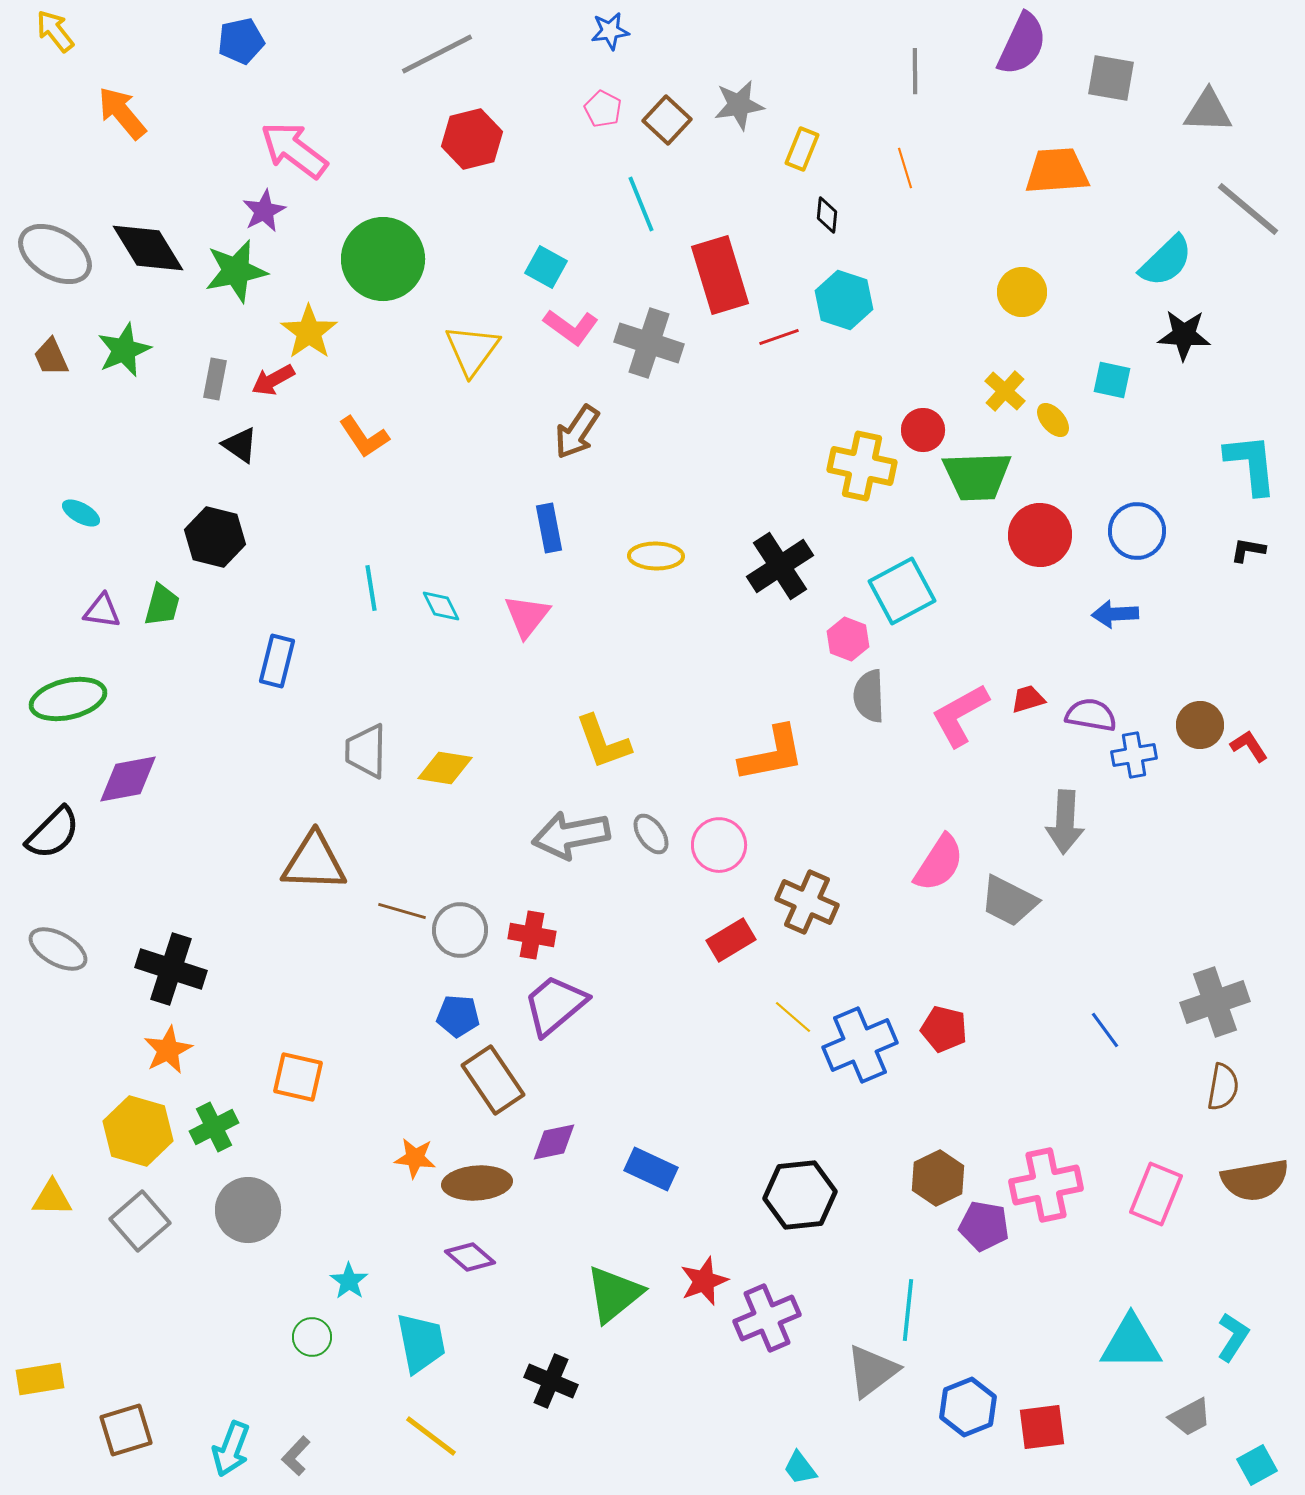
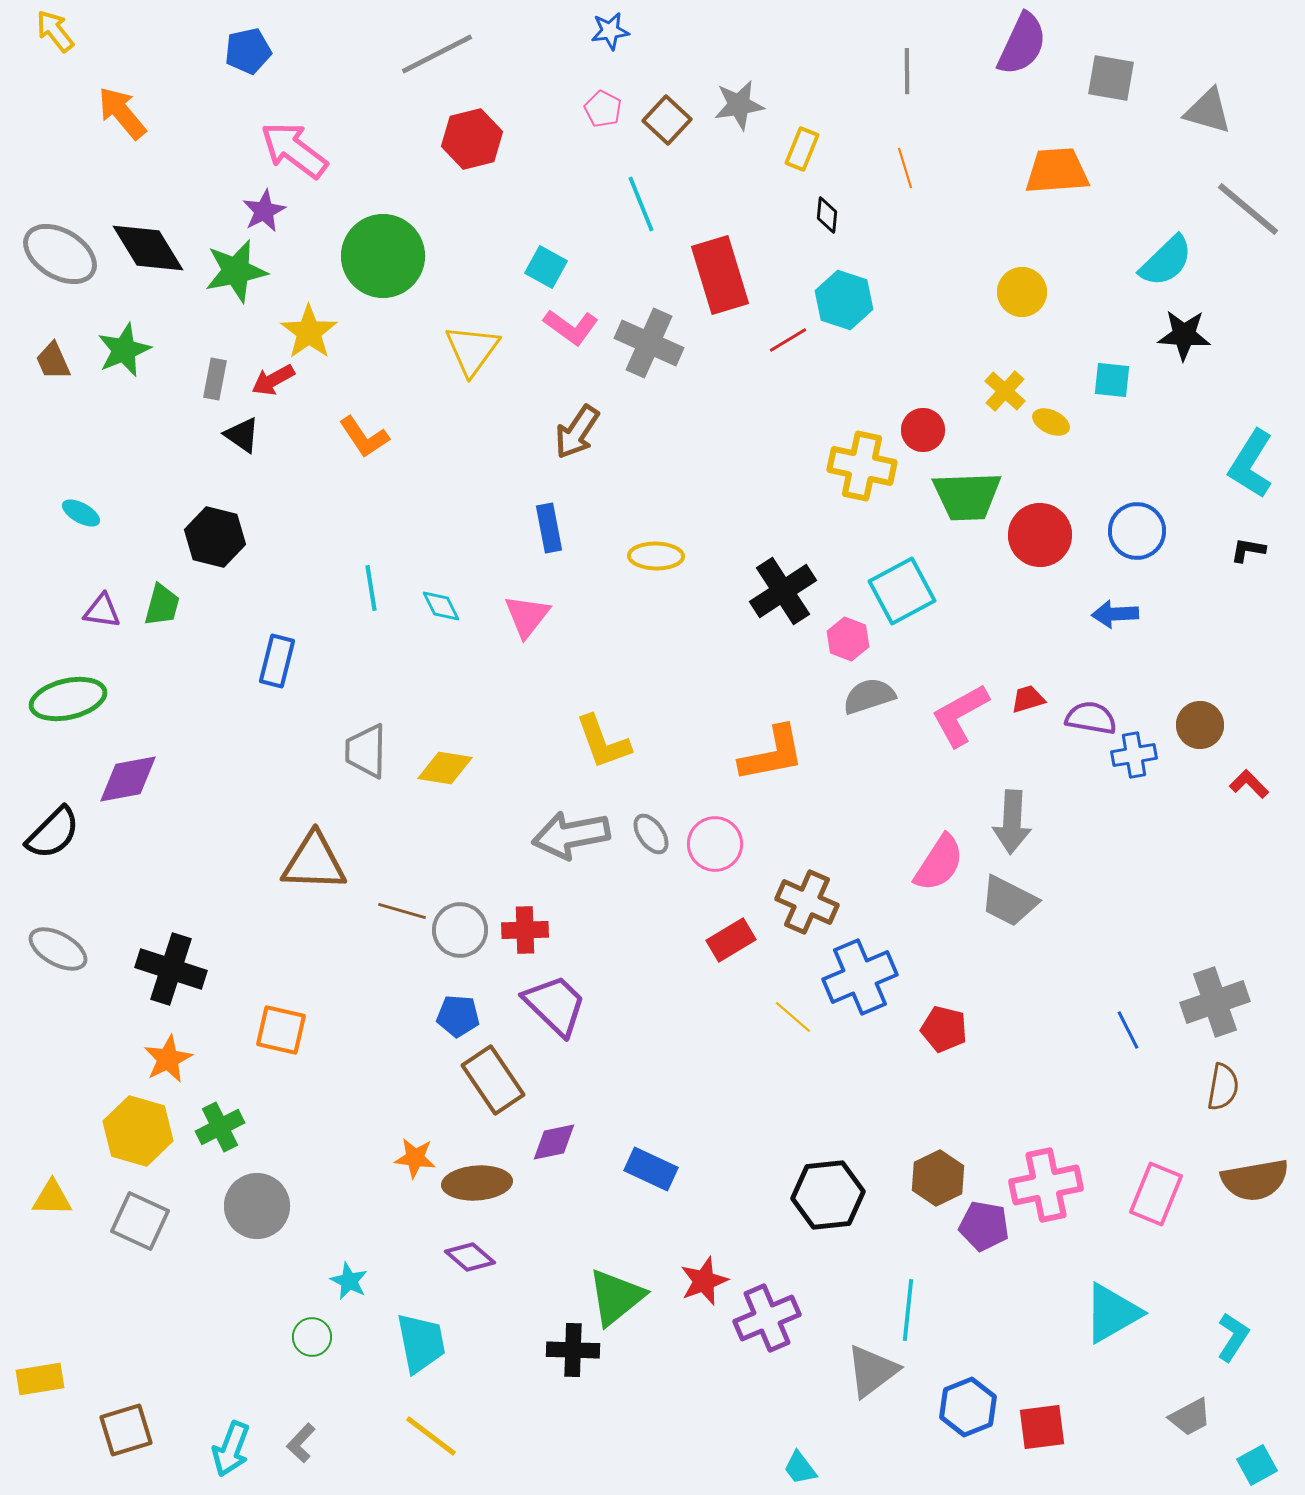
blue pentagon at (241, 41): moved 7 px right, 10 px down
gray line at (915, 71): moved 8 px left
gray triangle at (1208, 111): rotated 14 degrees clockwise
gray ellipse at (55, 254): moved 5 px right
green circle at (383, 259): moved 3 px up
red line at (779, 337): moved 9 px right, 3 px down; rotated 12 degrees counterclockwise
gray cross at (649, 343): rotated 6 degrees clockwise
brown trapezoid at (51, 357): moved 2 px right, 4 px down
cyan square at (1112, 380): rotated 6 degrees counterclockwise
yellow ellipse at (1053, 420): moved 2 px left, 2 px down; rotated 24 degrees counterclockwise
black triangle at (240, 445): moved 2 px right, 10 px up
cyan L-shape at (1251, 464): rotated 142 degrees counterclockwise
green trapezoid at (977, 476): moved 10 px left, 20 px down
black cross at (780, 566): moved 3 px right, 25 px down
gray semicircle at (869, 696): rotated 74 degrees clockwise
purple semicircle at (1091, 715): moved 3 px down
red L-shape at (1249, 746): moved 38 px down; rotated 12 degrees counterclockwise
gray arrow at (1065, 822): moved 53 px left
pink circle at (719, 845): moved 4 px left, 1 px up
red cross at (532, 935): moved 7 px left, 5 px up; rotated 12 degrees counterclockwise
purple trapezoid at (555, 1005): rotated 84 degrees clockwise
blue line at (1105, 1030): moved 23 px right; rotated 9 degrees clockwise
blue cross at (860, 1045): moved 68 px up
orange star at (168, 1050): moved 9 px down
orange square at (298, 1077): moved 17 px left, 47 px up
green cross at (214, 1127): moved 6 px right
black hexagon at (800, 1195): moved 28 px right
gray circle at (248, 1210): moved 9 px right, 4 px up
gray square at (140, 1221): rotated 24 degrees counterclockwise
cyan star at (349, 1281): rotated 9 degrees counterclockwise
green triangle at (614, 1294): moved 2 px right, 3 px down
cyan triangle at (1131, 1343): moved 19 px left, 30 px up; rotated 30 degrees counterclockwise
black cross at (551, 1381): moved 22 px right, 31 px up; rotated 21 degrees counterclockwise
gray L-shape at (296, 1456): moved 5 px right, 13 px up
